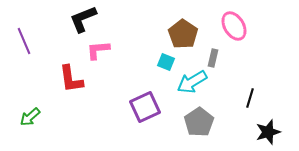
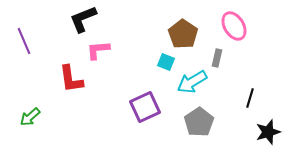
gray rectangle: moved 4 px right
